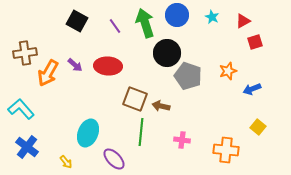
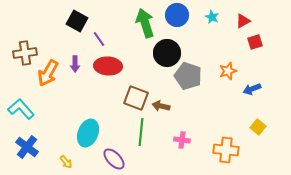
purple line: moved 16 px left, 13 px down
purple arrow: moved 1 px up; rotated 49 degrees clockwise
brown square: moved 1 px right, 1 px up
